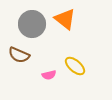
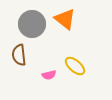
brown semicircle: rotated 60 degrees clockwise
